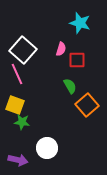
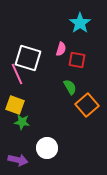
cyan star: rotated 20 degrees clockwise
white square: moved 5 px right, 8 px down; rotated 24 degrees counterclockwise
red square: rotated 12 degrees clockwise
green semicircle: moved 1 px down
